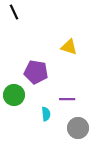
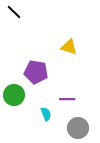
black line: rotated 21 degrees counterclockwise
cyan semicircle: rotated 16 degrees counterclockwise
